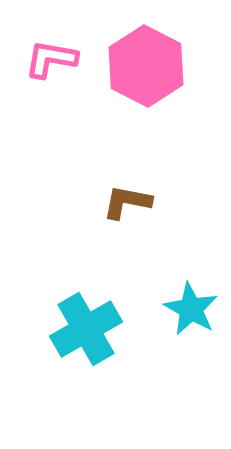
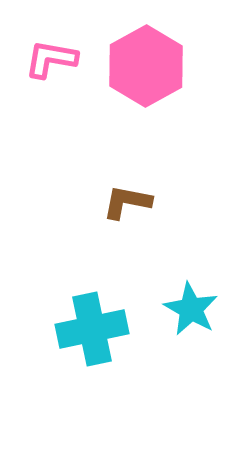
pink hexagon: rotated 4 degrees clockwise
cyan cross: moved 6 px right; rotated 18 degrees clockwise
